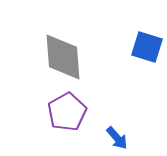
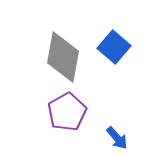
blue square: moved 33 px left; rotated 24 degrees clockwise
gray diamond: rotated 15 degrees clockwise
